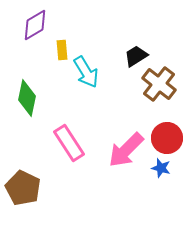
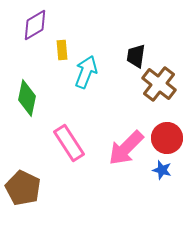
black trapezoid: rotated 50 degrees counterclockwise
cyan arrow: rotated 128 degrees counterclockwise
pink arrow: moved 2 px up
blue star: moved 1 px right, 2 px down
